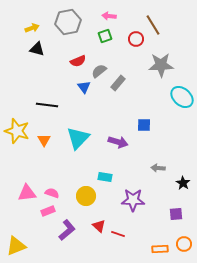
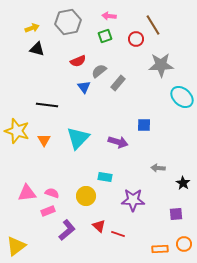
yellow triangle: rotated 15 degrees counterclockwise
